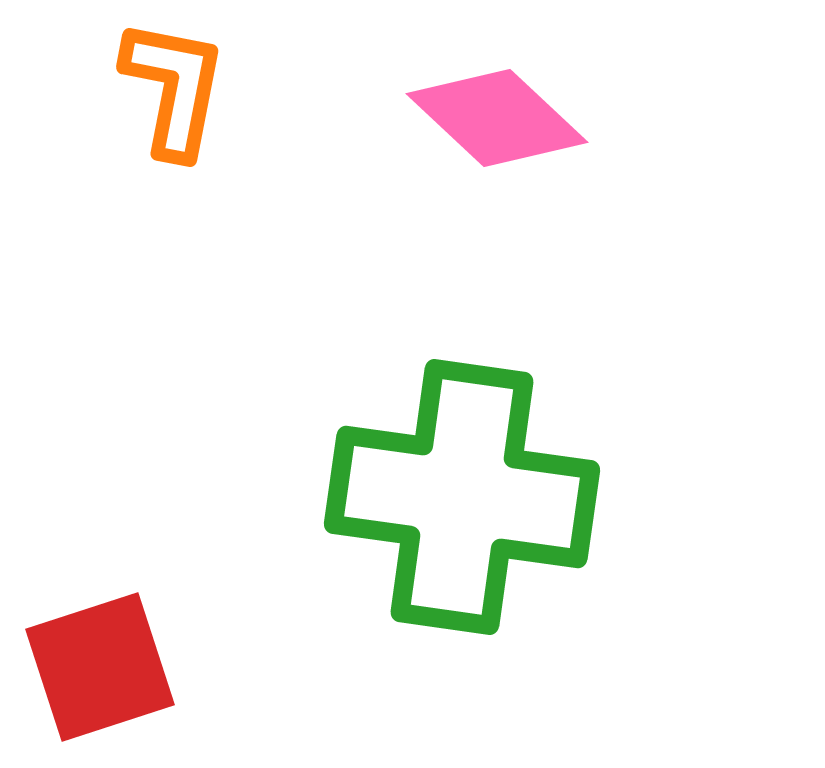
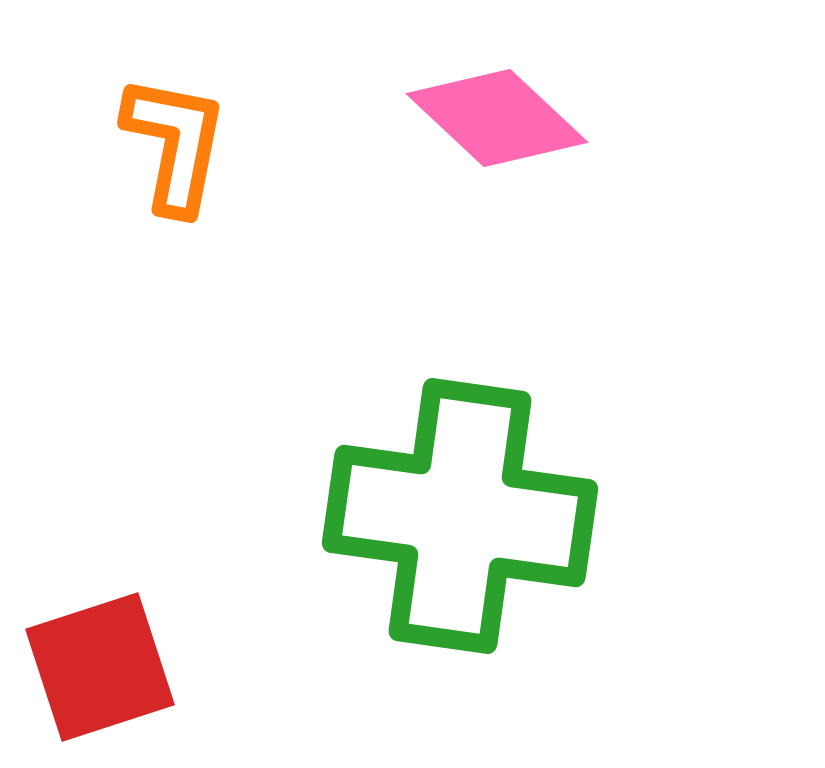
orange L-shape: moved 1 px right, 56 px down
green cross: moved 2 px left, 19 px down
